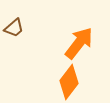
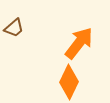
orange diamond: rotated 12 degrees counterclockwise
